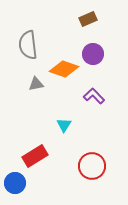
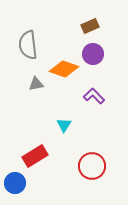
brown rectangle: moved 2 px right, 7 px down
